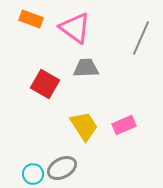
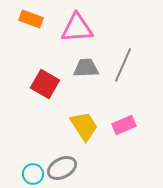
pink triangle: moved 2 px right; rotated 40 degrees counterclockwise
gray line: moved 18 px left, 27 px down
